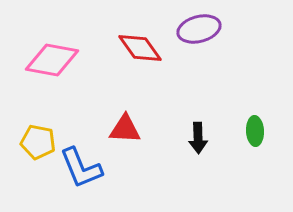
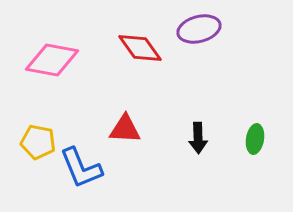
green ellipse: moved 8 px down; rotated 12 degrees clockwise
